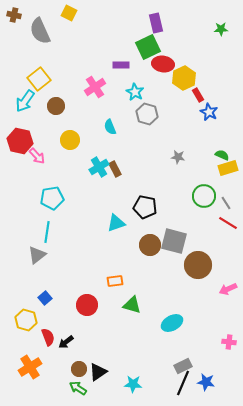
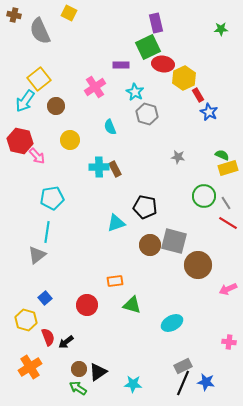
cyan cross at (99, 167): rotated 30 degrees clockwise
